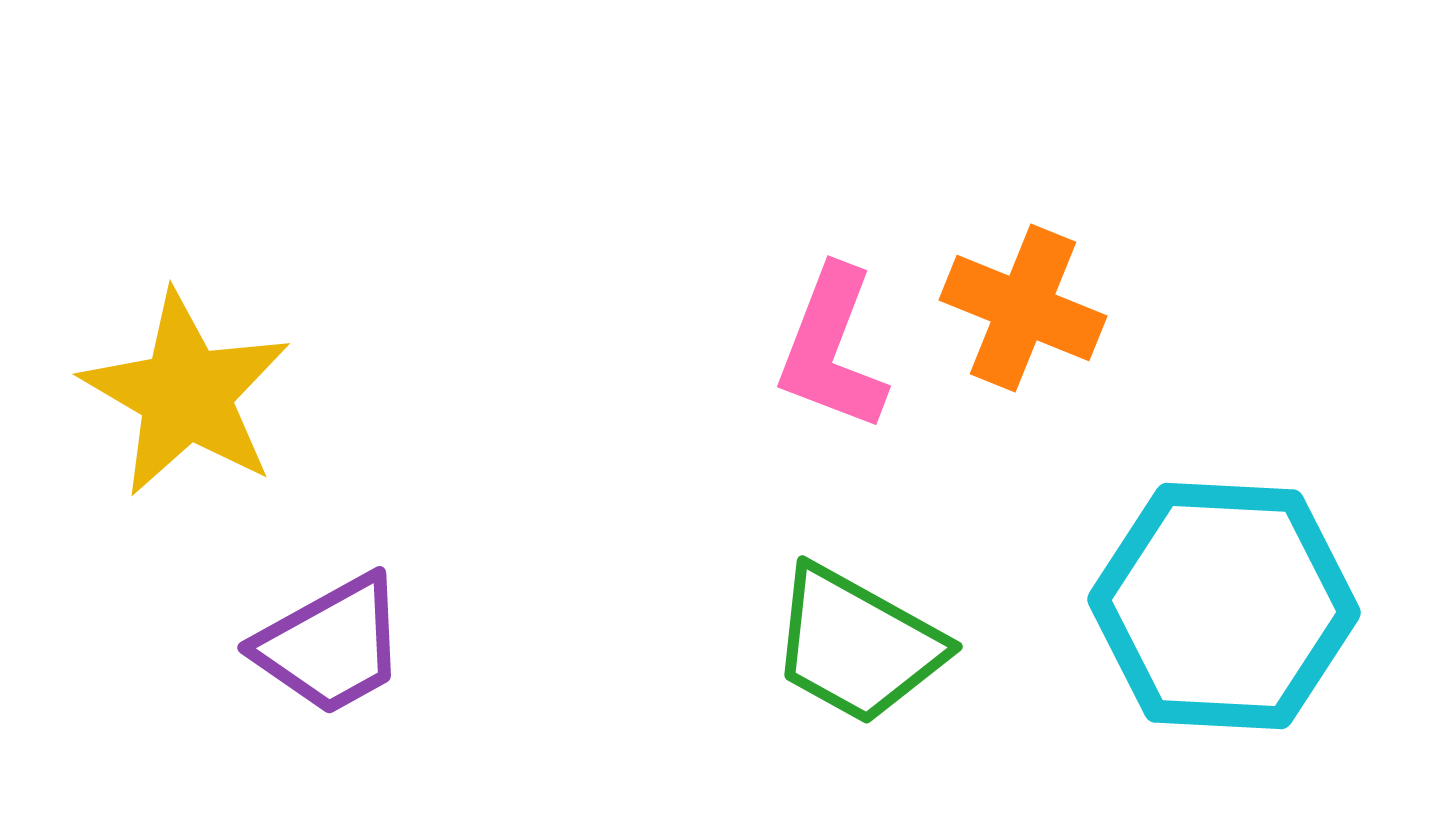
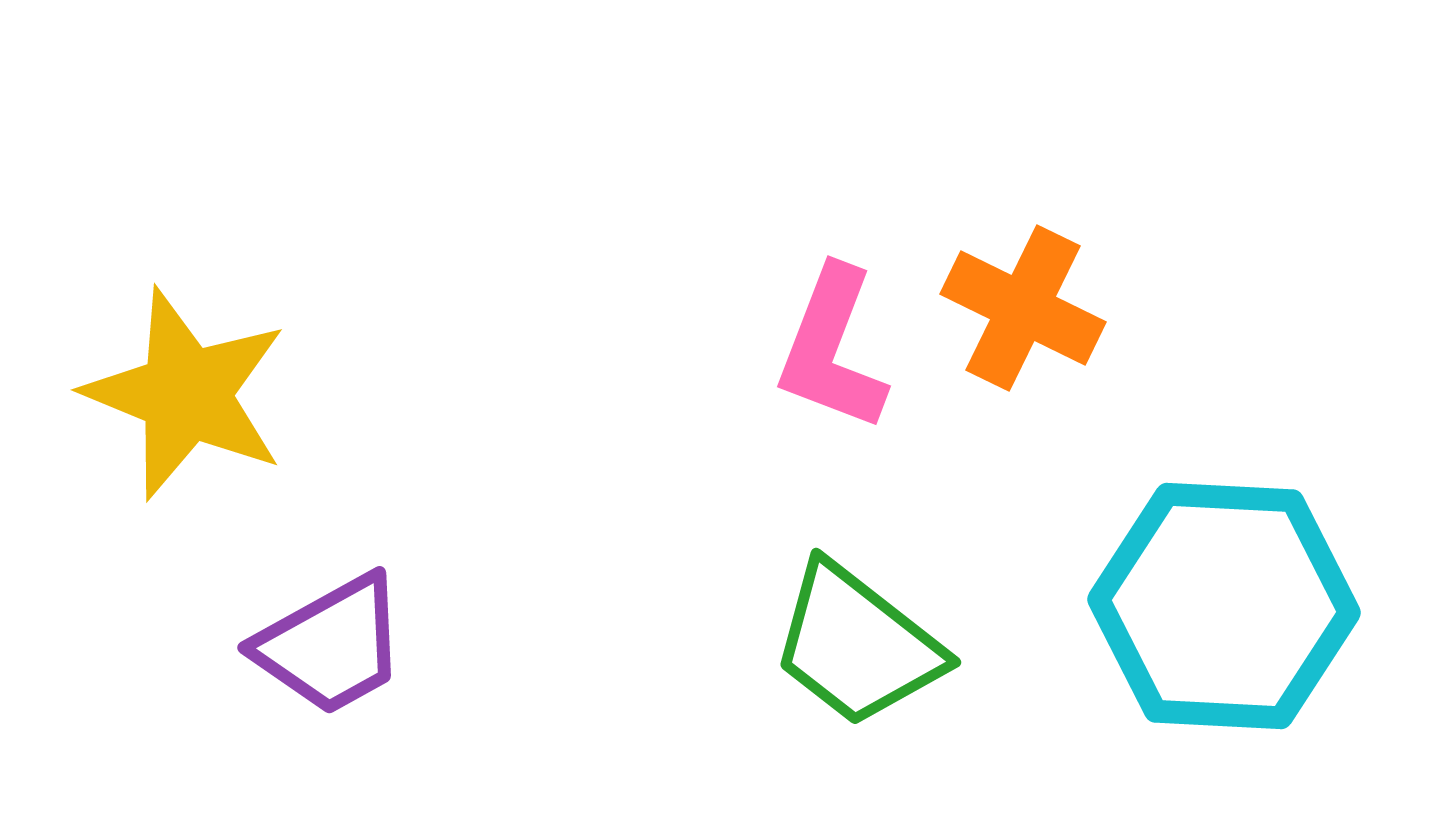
orange cross: rotated 4 degrees clockwise
yellow star: rotated 8 degrees counterclockwise
green trapezoid: rotated 9 degrees clockwise
